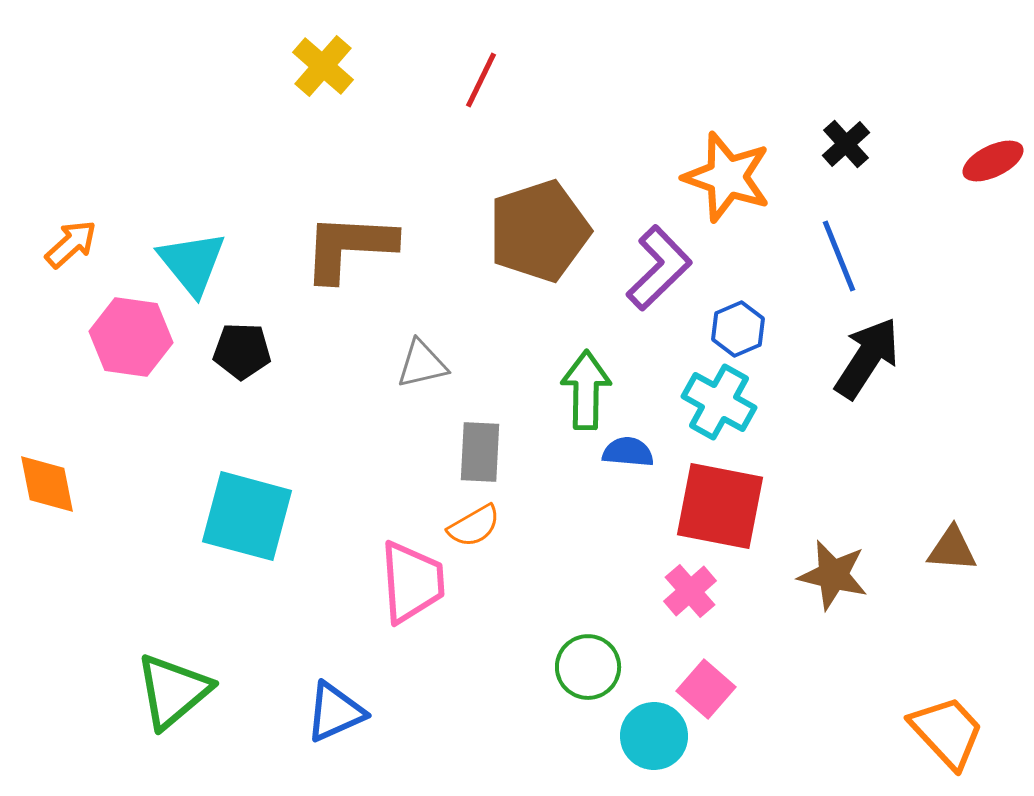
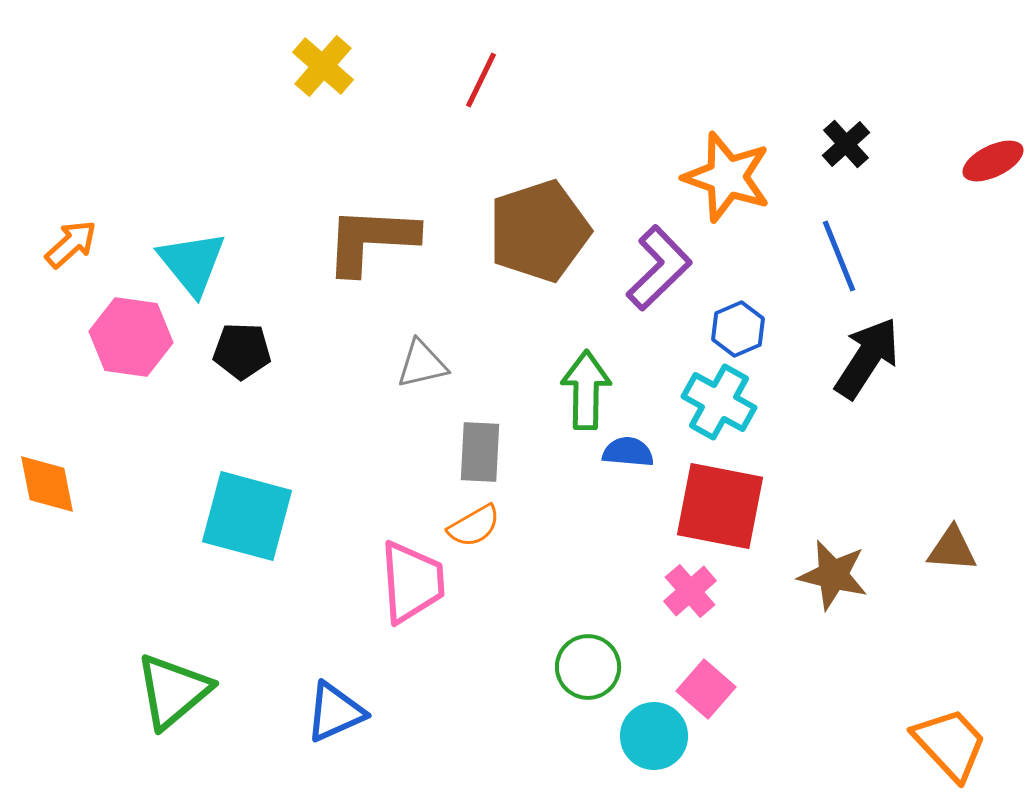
brown L-shape: moved 22 px right, 7 px up
orange trapezoid: moved 3 px right, 12 px down
